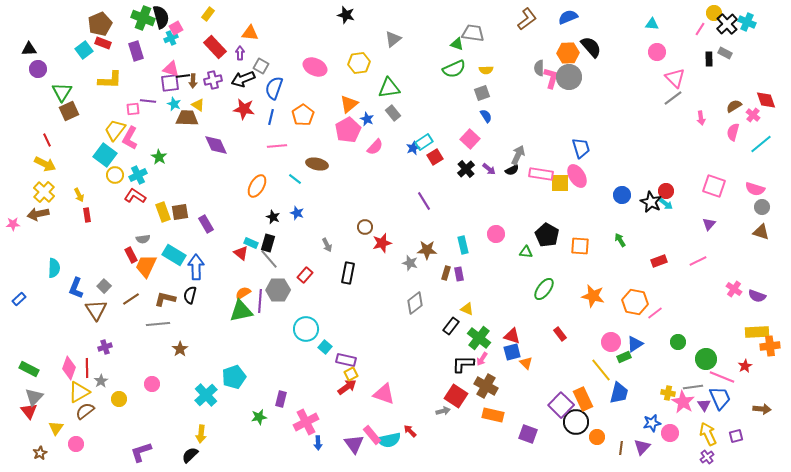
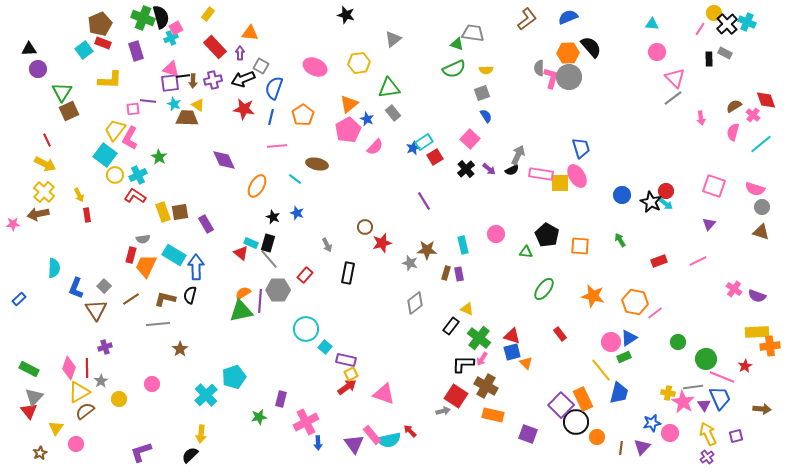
purple diamond at (216, 145): moved 8 px right, 15 px down
red rectangle at (131, 255): rotated 42 degrees clockwise
blue triangle at (635, 344): moved 6 px left, 6 px up
